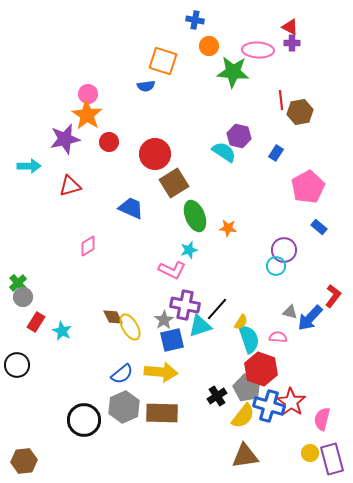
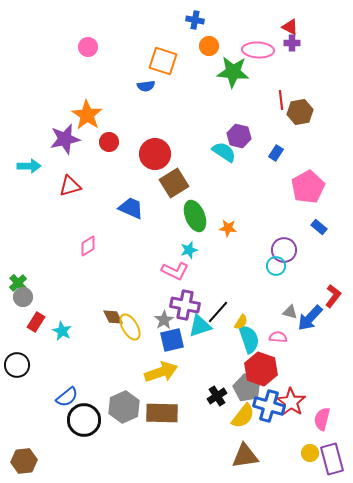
pink circle at (88, 94): moved 47 px up
pink L-shape at (172, 270): moved 3 px right, 1 px down
black line at (217, 309): moved 1 px right, 3 px down
yellow arrow at (161, 372): rotated 24 degrees counterclockwise
blue semicircle at (122, 374): moved 55 px left, 23 px down
